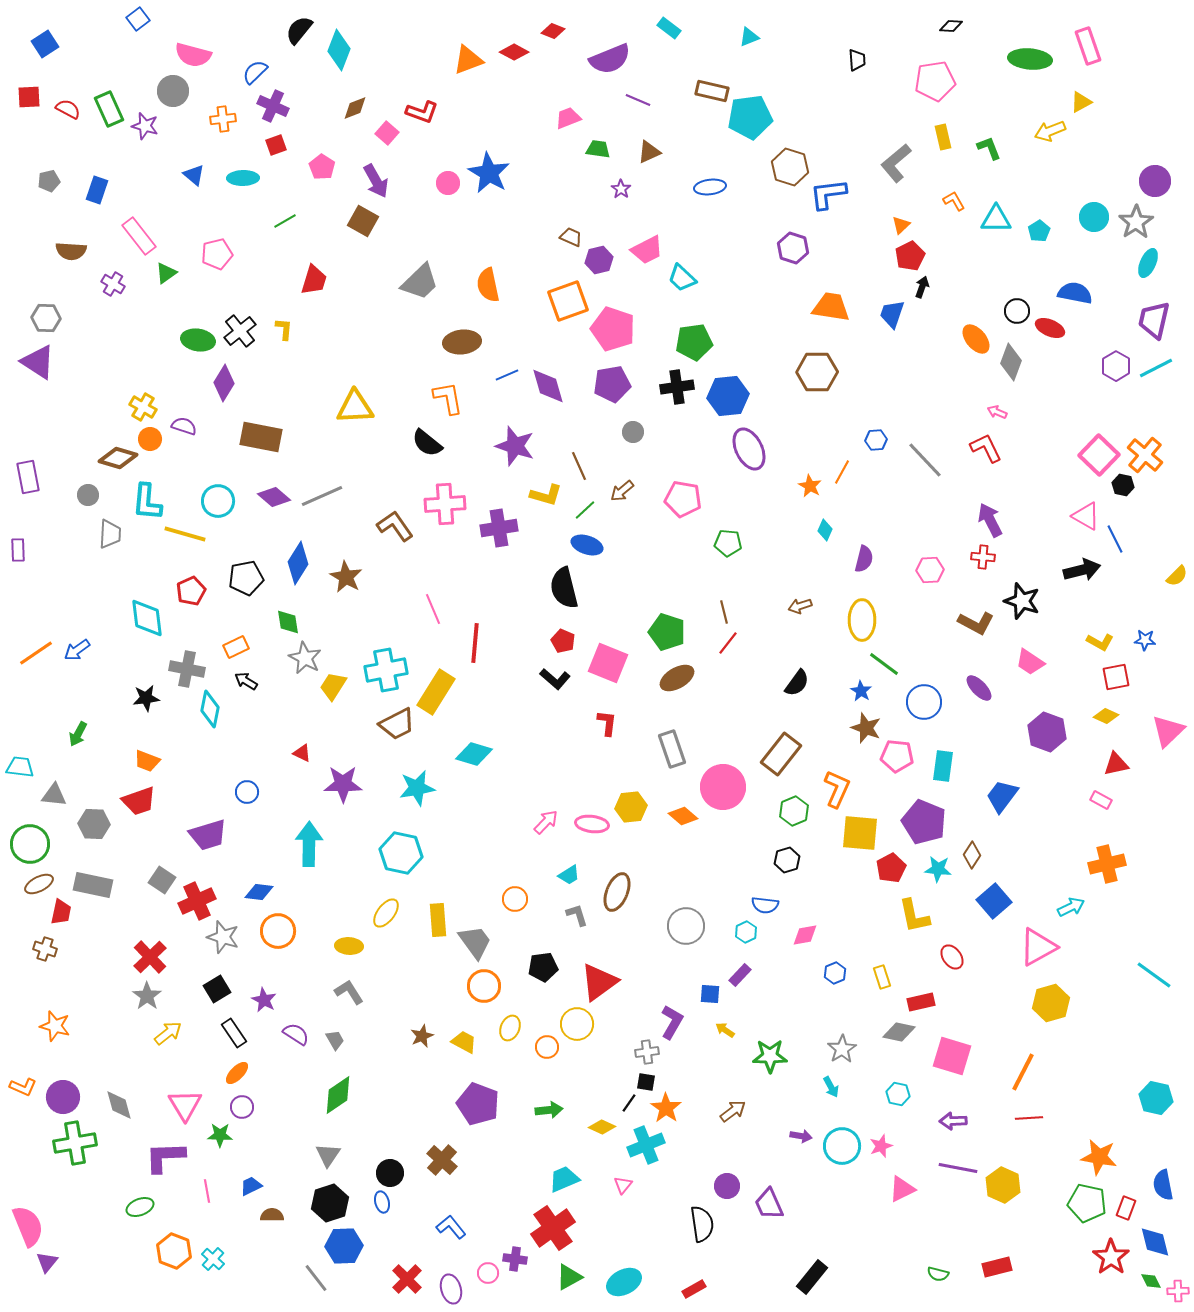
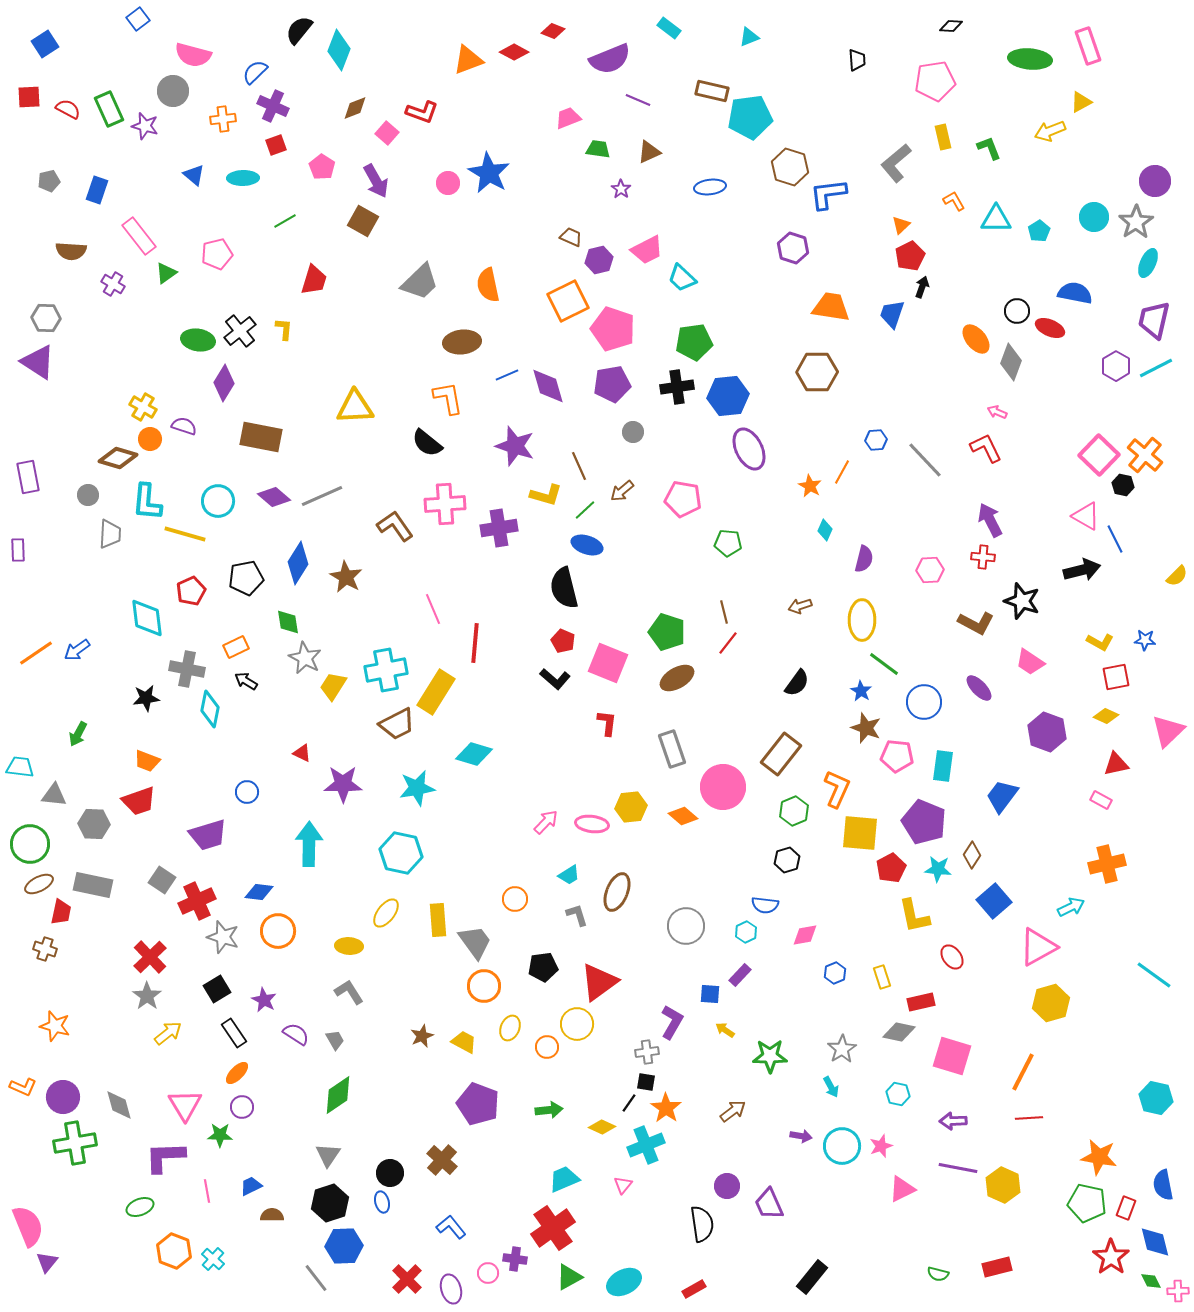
orange square at (568, 301): rotated 6 degrees counterclockwise
